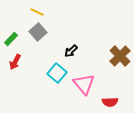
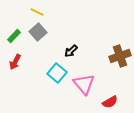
green rectangle: moved 3 px right, 3 px up
brown cross: rotated 25 degrees clockwise
red semicircle: rotated 28 degrees counterclockwise
